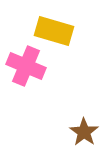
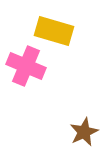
brown star: rotated 12 degrees clockwise
